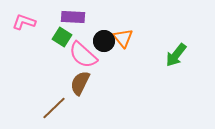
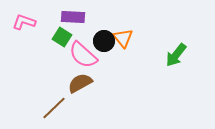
brown semicircle: rotated 35 degrees clockwise
